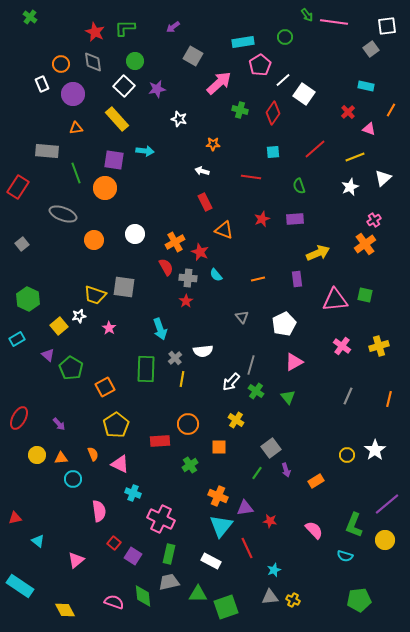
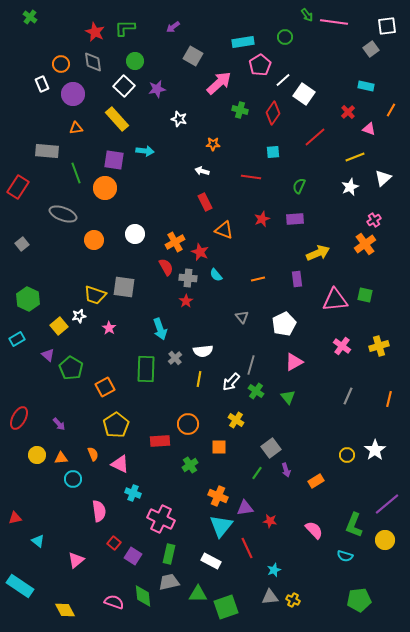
red line at (315, 149): moved 12 px up
green semicircle at (299, 186): rotated 42 degrees clockwise
yellow line at (182, 379): moved 17 px right
